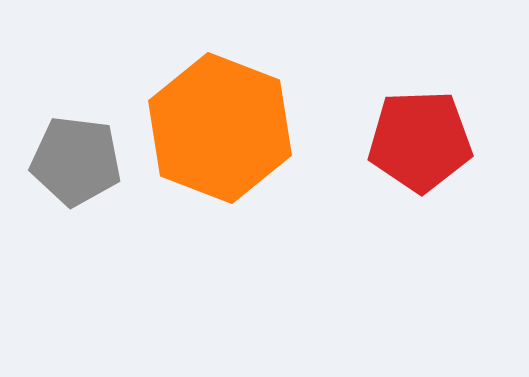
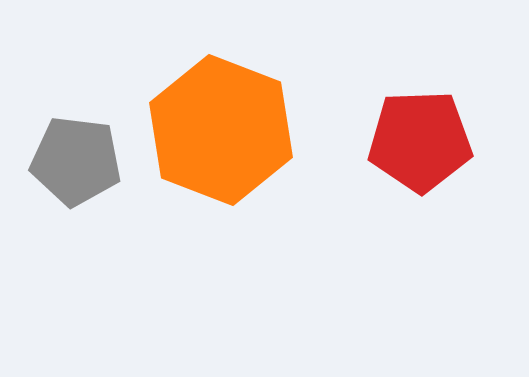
orange hexagon: moved 1 px right, 2 px down
